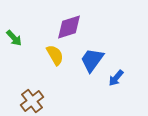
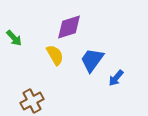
brown cross: rotated 10 degrees clockwise
